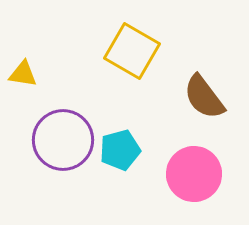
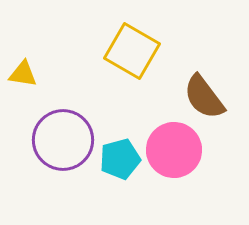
cyan pentagon: moved 9 px down
pink circle: moved 20 px left, 24 px up
